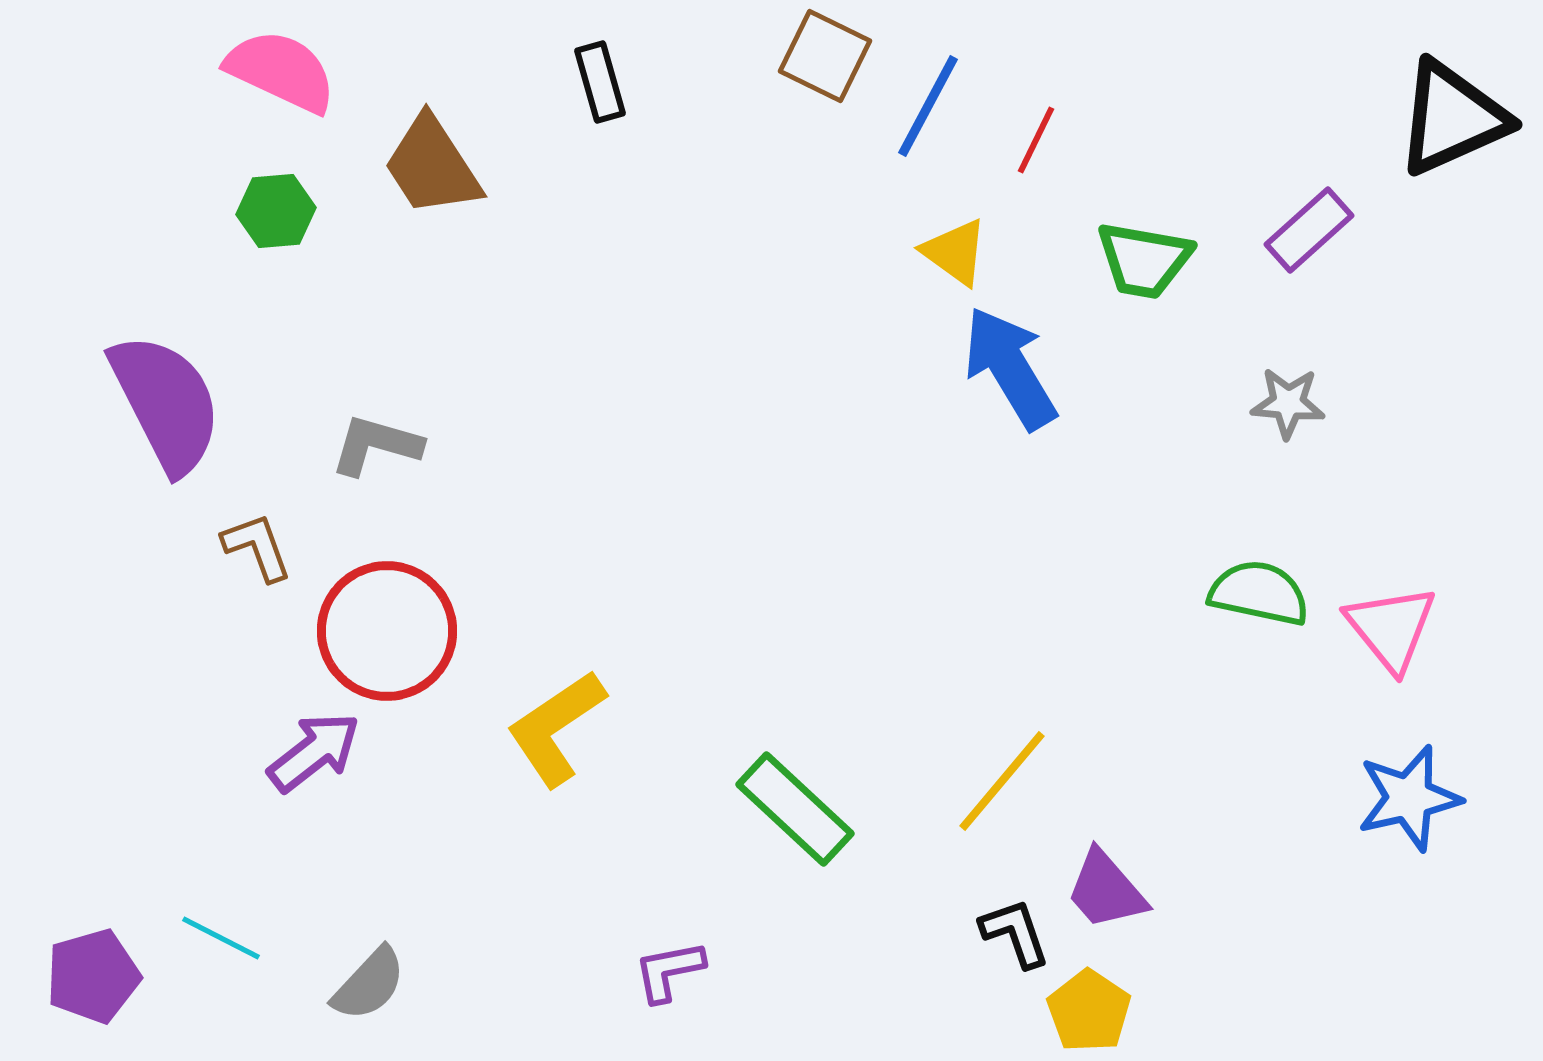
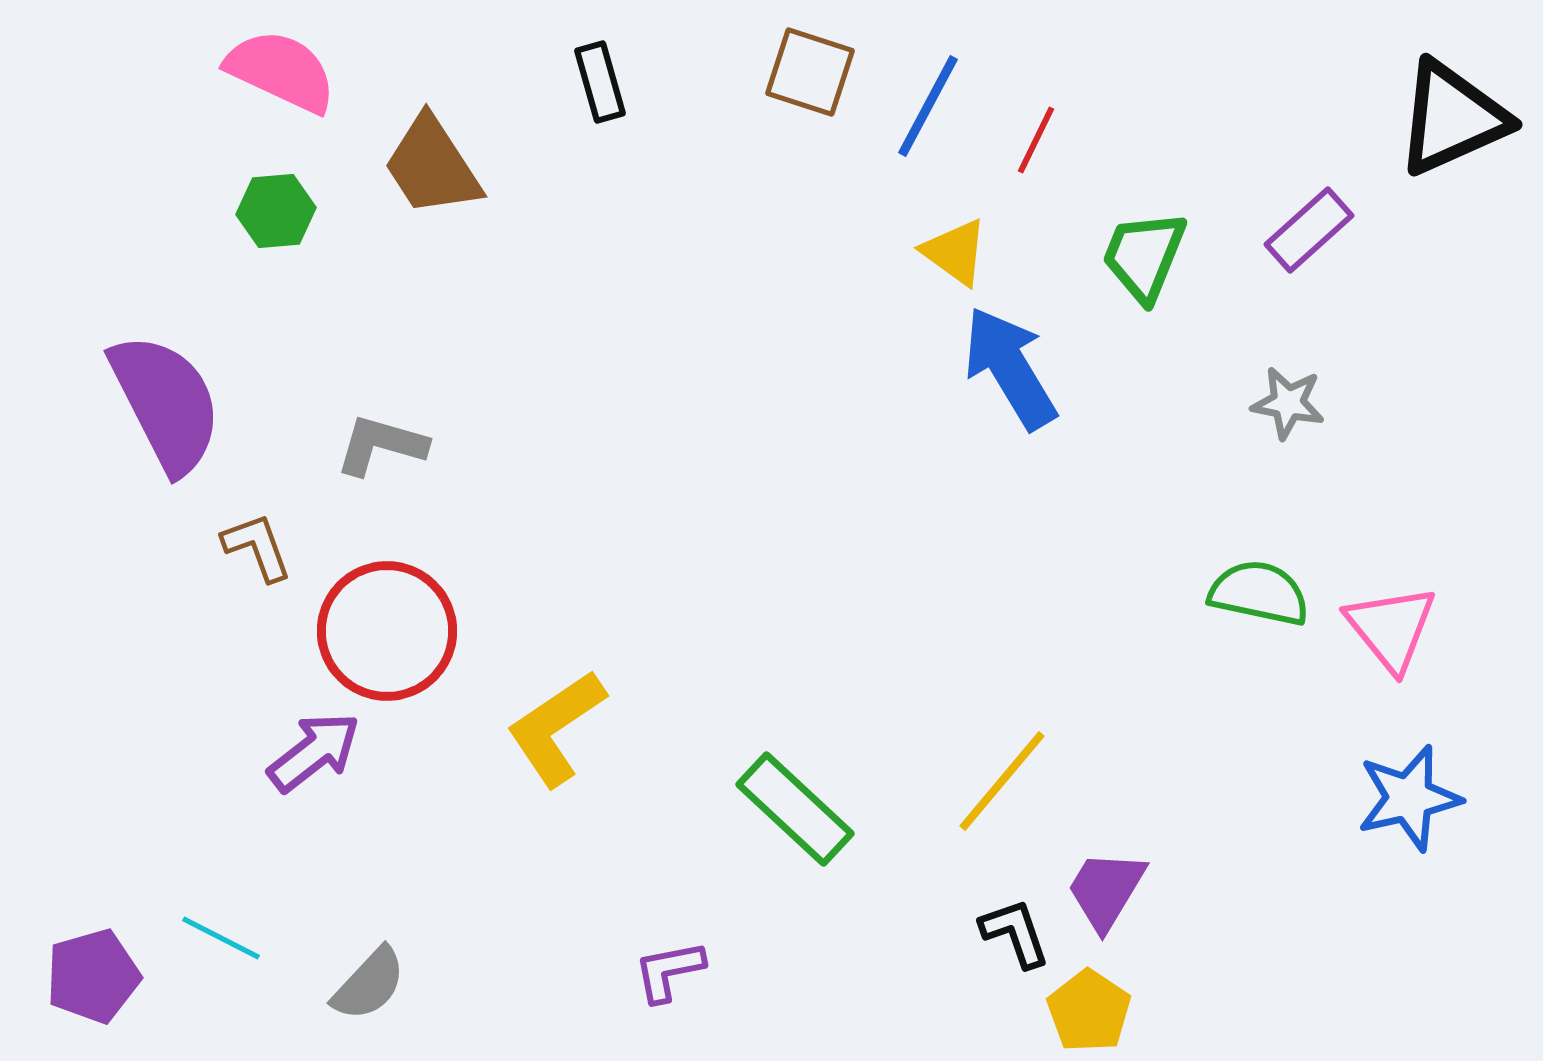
brown square: moved 15 px left, 16 px down; rotated 8 degrees counterclockwise
green trapezoid: moved 4 px up; rotated 102 degrees clockwise
gray star: rotated 6 degrees clockwise
gray L-shape: moved 5 px right
purple trapezoid: rotated 72 degrees clockwise
